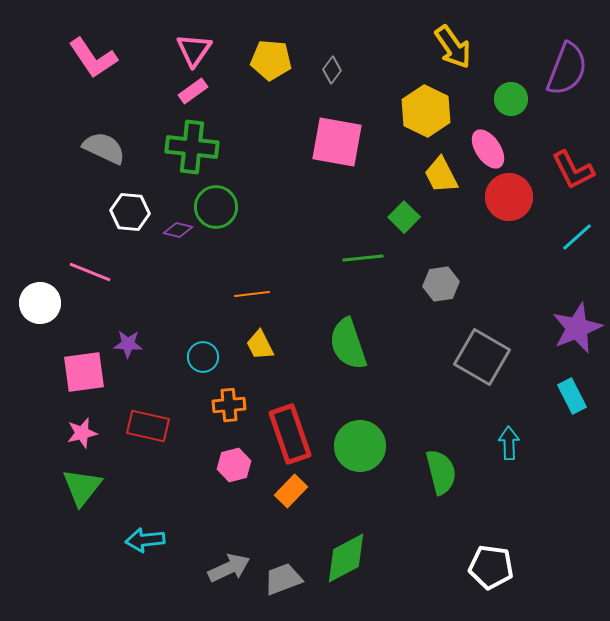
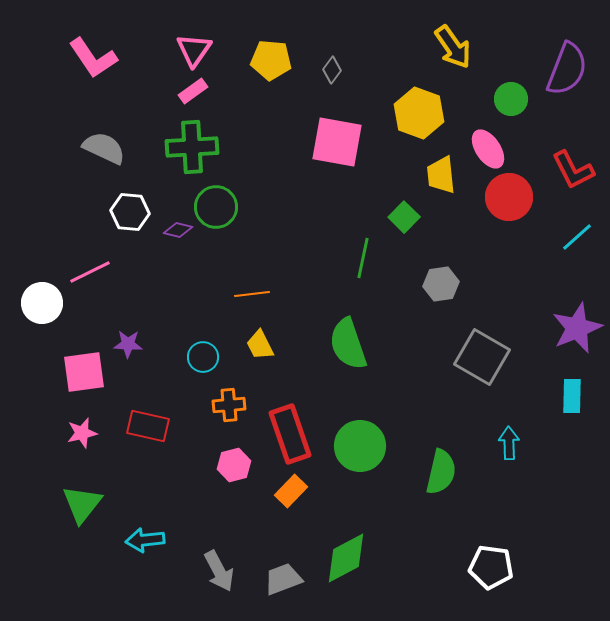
yellow hexagon at (426, 111): moved 7 px left, 2 px down; rotated 6 degrees counterclockwise
green cross at (192, 147): rotated 9 degrees counterclockwise
yellow trapezoid at (441, 175): rotated 21 degrees clockwise
green line at (363, 258): rotated 72 degrees counterclockwise
pink line at (90, 272): rotated 48 degrees counterclockwise
white circle at (40, 303): moved 2 px right
cyan rectangle at (572, 396): rotated 28 degrees clockwise
green semicircle at (441, 472): rotated 27 degrees clockwise
green triangle at (82, 487): moved 17 px down
gray arrow at (229, 568): moved 10 px left, 3 px down; rotated 87 degrees clockwise
